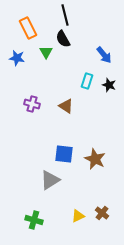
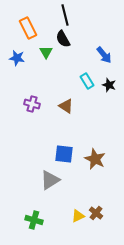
cyan rectangle: rotated 49 degrees counterclockwise
brown cross: moved 6 px left
